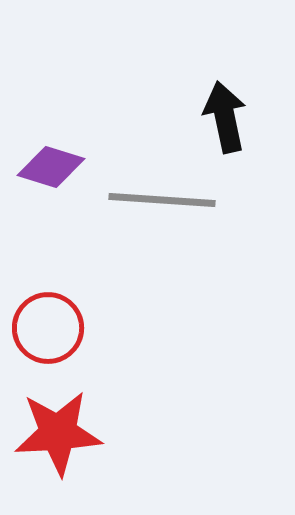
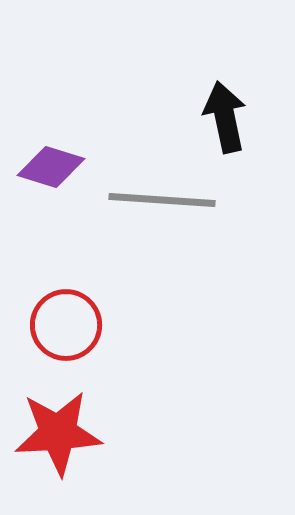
red circle: moved 18 px right, 3 px up
